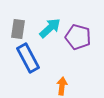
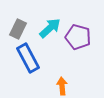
gray rectangle: rotated 18 degrees clockwise
orange arrow: rotated 12 degrees counterclockwise
